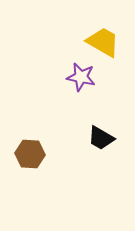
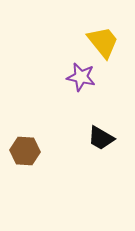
yellow trapezoid: rotated 21 degrees clockwise
brown hexagon: moved 5 px left, 3 px up
